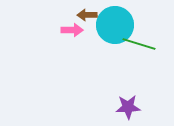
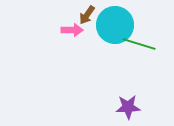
brown arrow: rotated 54 degrees counterclockwise
